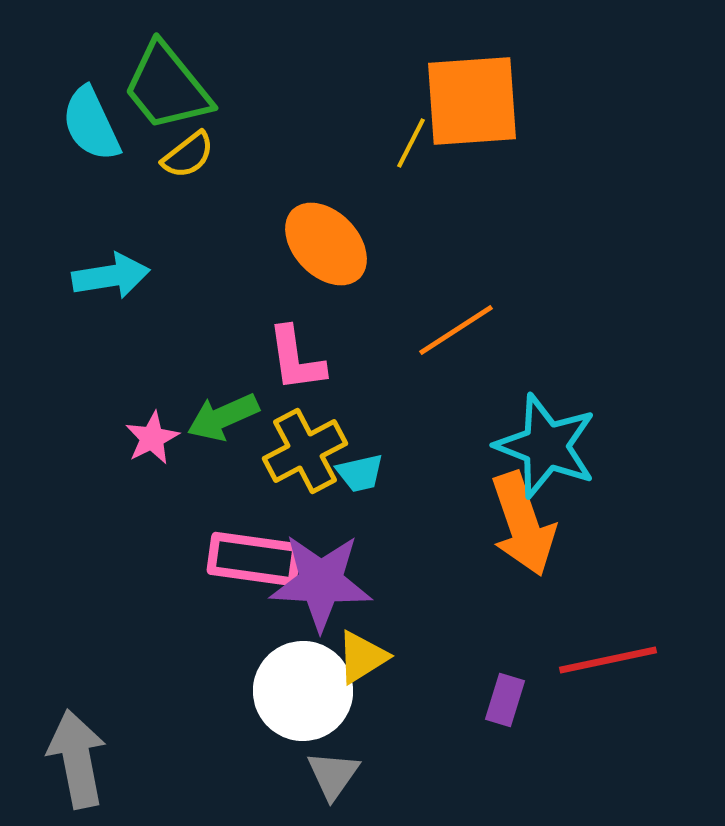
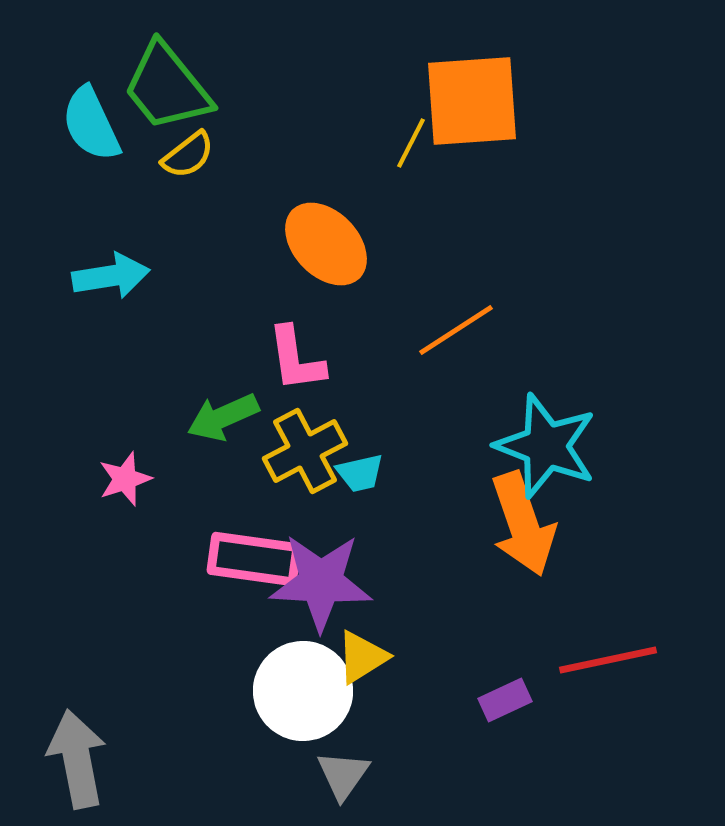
pink star: moved 27 px left, 41 px down; rotated 8 degrees clockwise
purple rectangle: rotated 48 degrees clockwise
gray triangle: moved 10 px right
